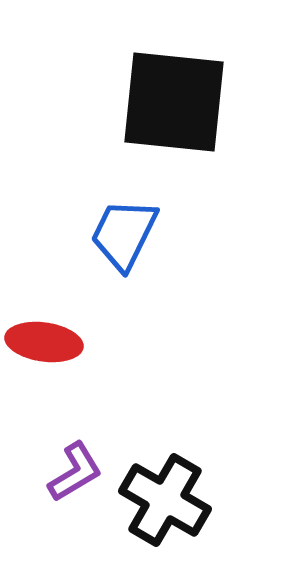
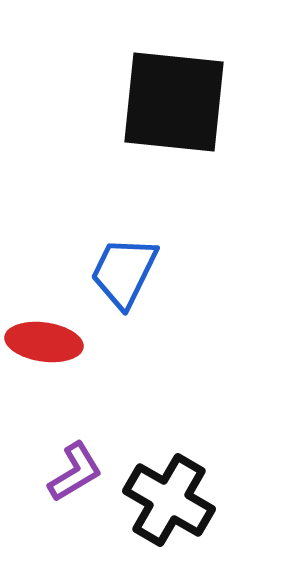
blue trapezoid: moved 38 px down
black cross: moved 4 px right
